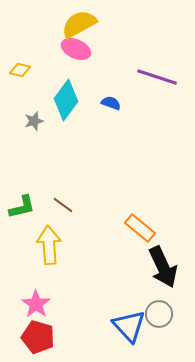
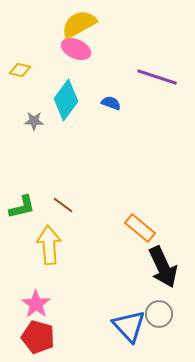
gray star: rotated 18 degrees clockwise
